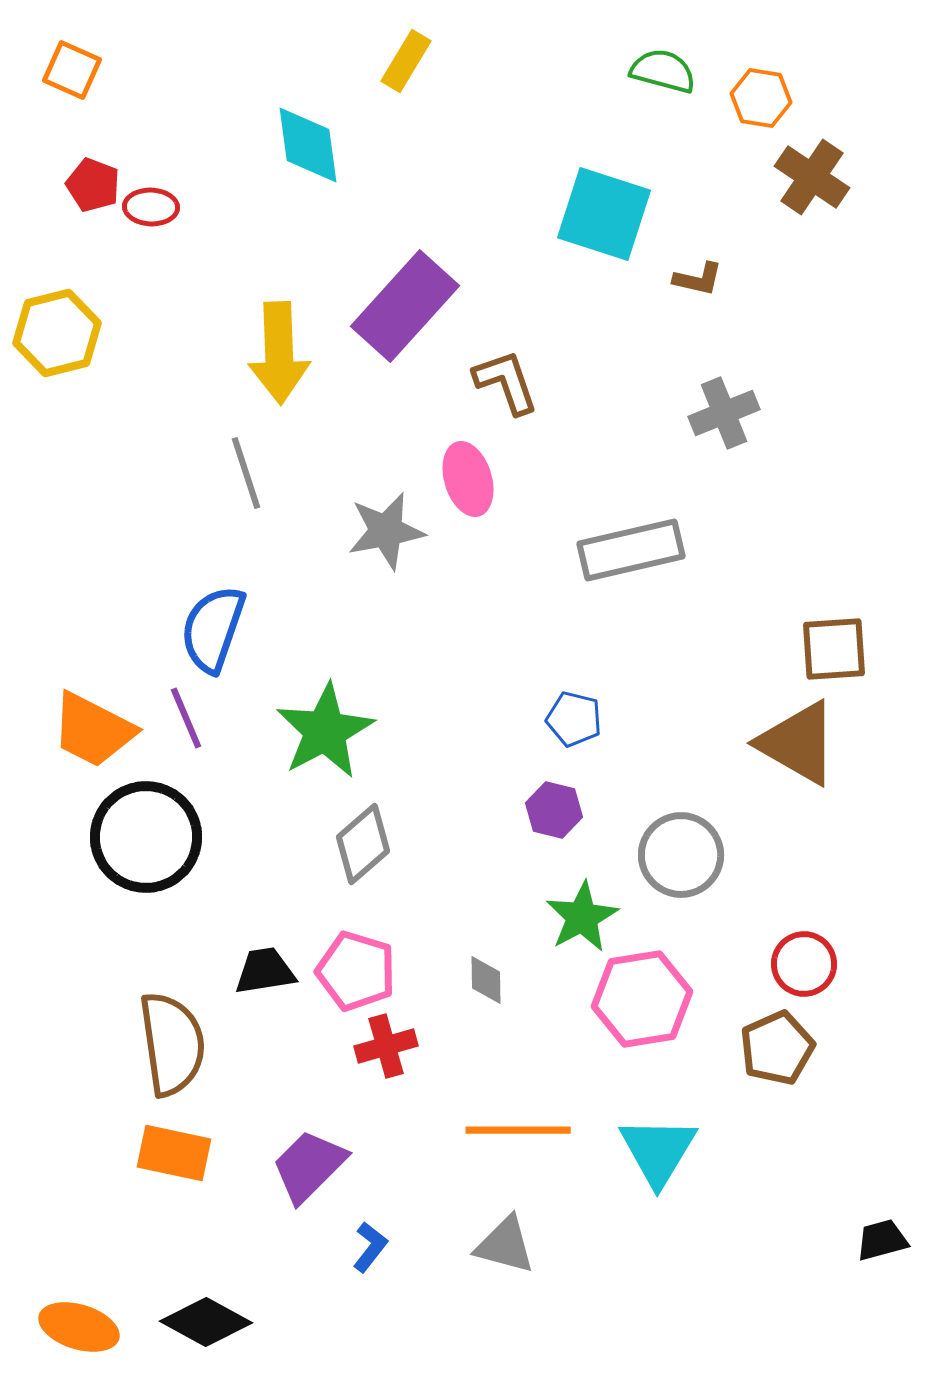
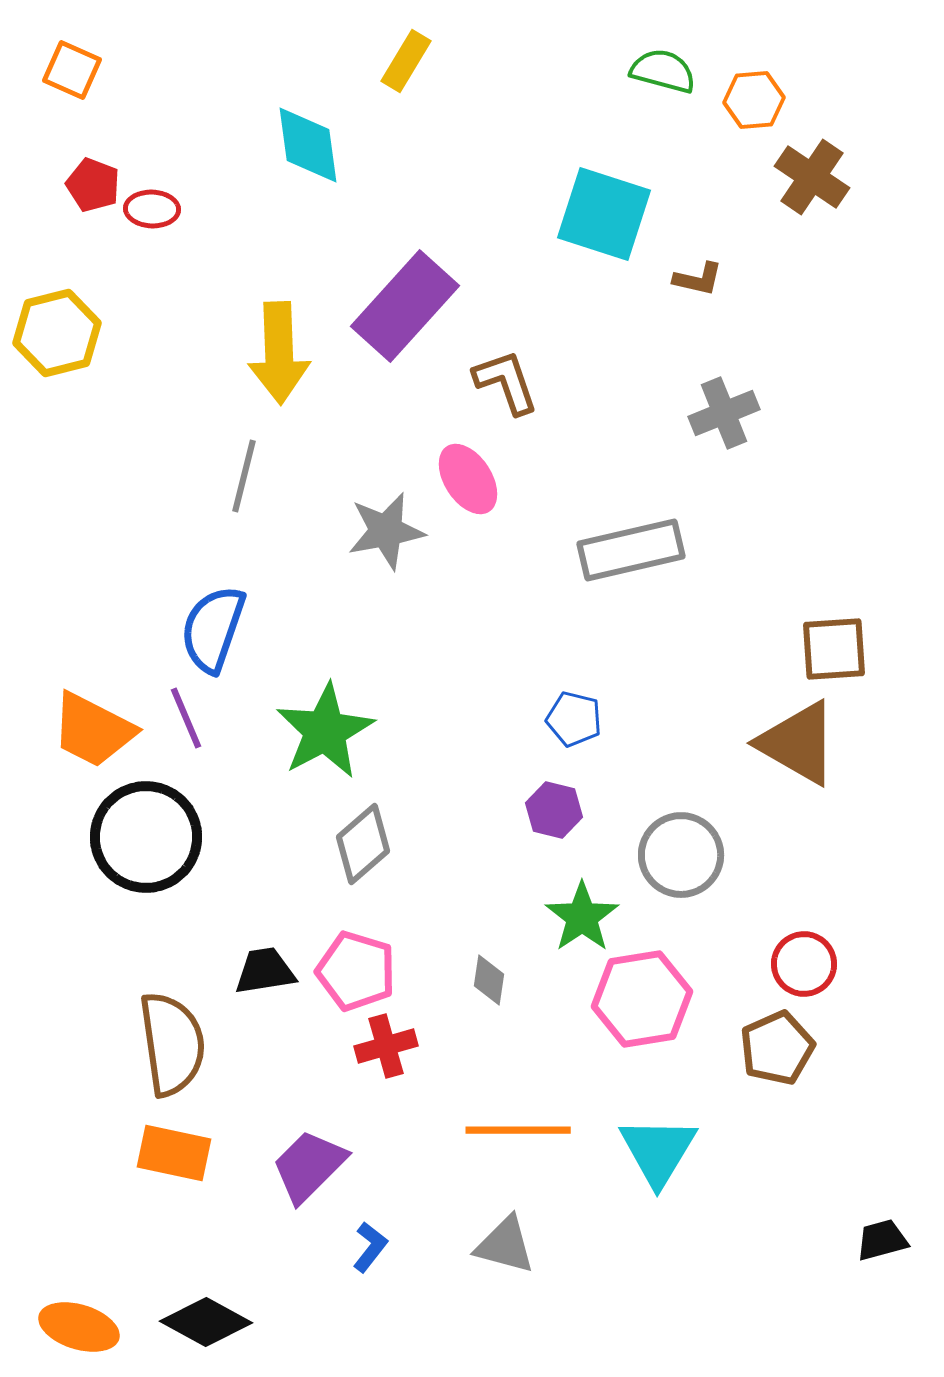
orange hexagon at (761, 98): moved 7 px left, 2 px down; rotated 14 degrees counterclockwise
red ellipse at (151, 207): moved 1 px right, 2 px down
gray line at (246, 473): moved 2 px left, 3 px down; rotated 32 degrees clockwise
pink ellipse at (468, 479): rotated 16 degrees counterclockwise
green star at (582, 917): rotated 6 degrees counterclockwise
gray diamond at (486, 980): moved 3 px right; rotated 9 degrees clockwise
